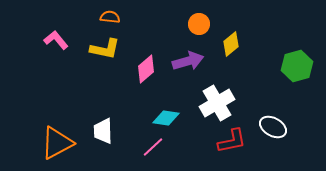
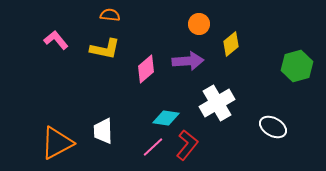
orange semicircle: moved 2 px up
purple arrow: rotated 12 degrees clockwise
red L-shape: moved 45 px left, 4 px down; rotated 40 degrees counterclockwise
